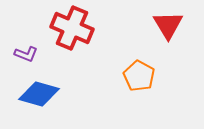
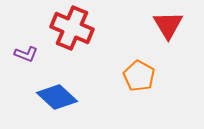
blue diamond: moved 18 px right, 3 px down; rotated 27 degrees clockwise
